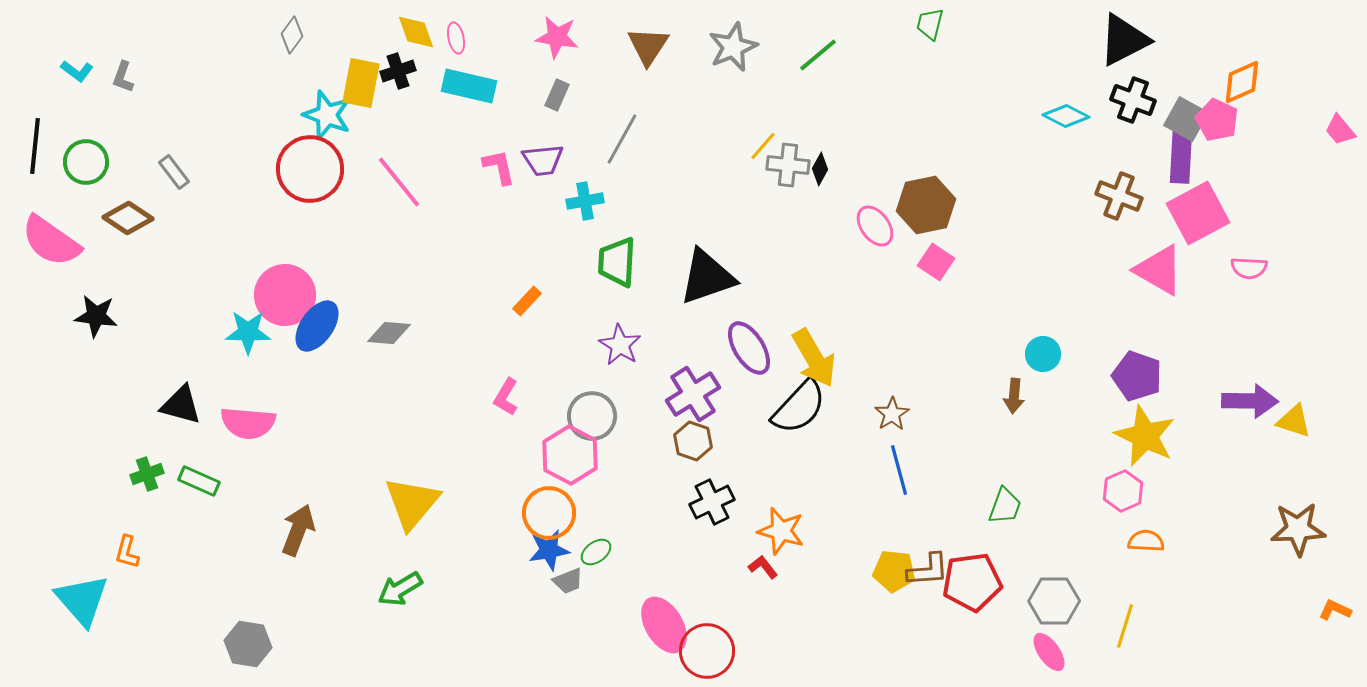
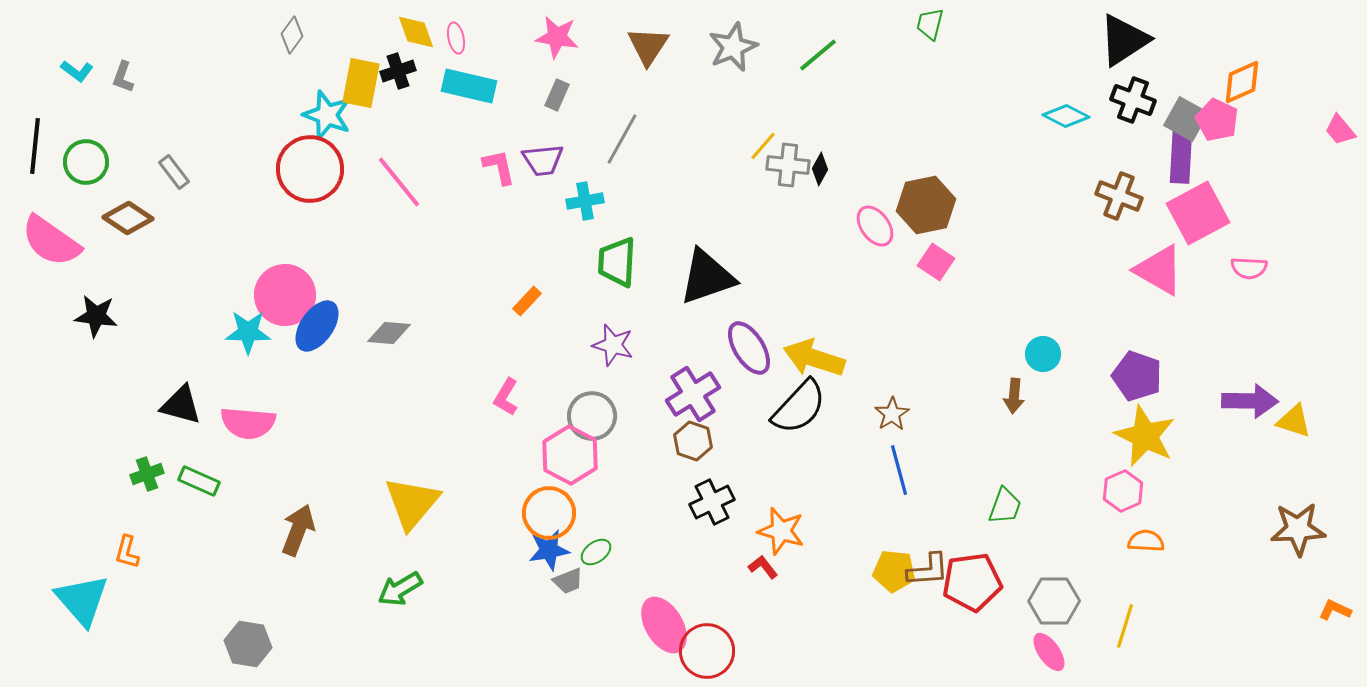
black triangle at (1124, 40): rotated 6 degrees counterclockwise
purple star at (620, 345): moved 7 px left; rotated 15 degrees counterclockwise
yellow arrow at (814, 358): rotated 138 degrees clockwise
